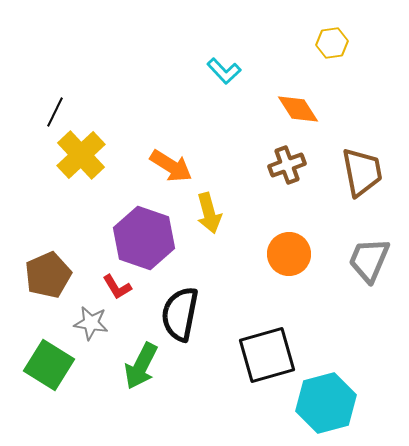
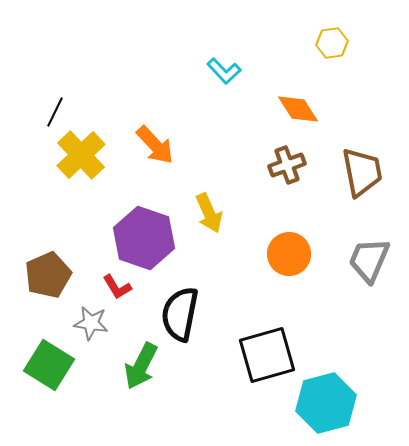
orange arrow: moved 16 px left, 21 px up; rotated 15 degrees clockwise
yellow arrow: rotated 9 degrees counterclockwise
